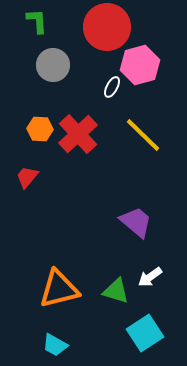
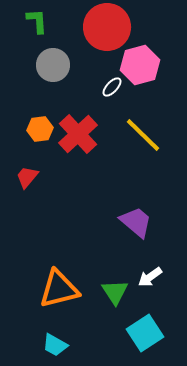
white ellipse: rotated 15 degrees clockwise
orange hexagon: rotated 10 degrees counterclockwise
green triangle: moved 1 px left, 1 px down; rotated 40 degrees clockwise
